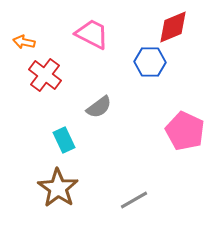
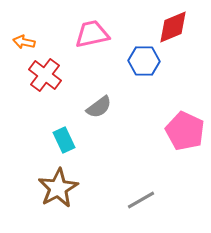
pink trapezoid: rotated 39 degrees counterclockwise
blue hexagon: moved 6 px left, 1 px up
brown star: rotated 9 degrees clockwise
gray line: moved 7 px right
